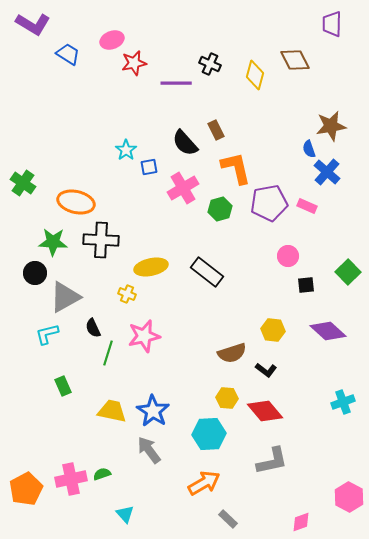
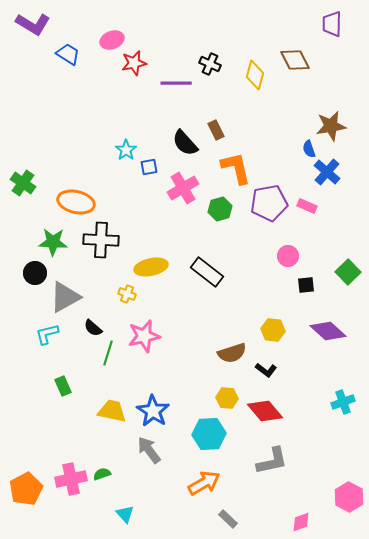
black semicircle at (93, 328): rotated 24 degrees counterclockwise
